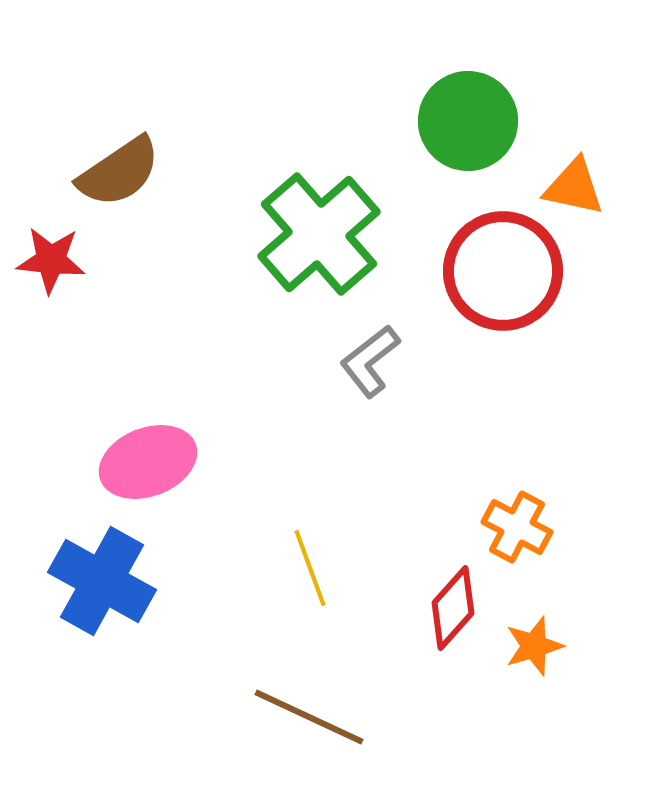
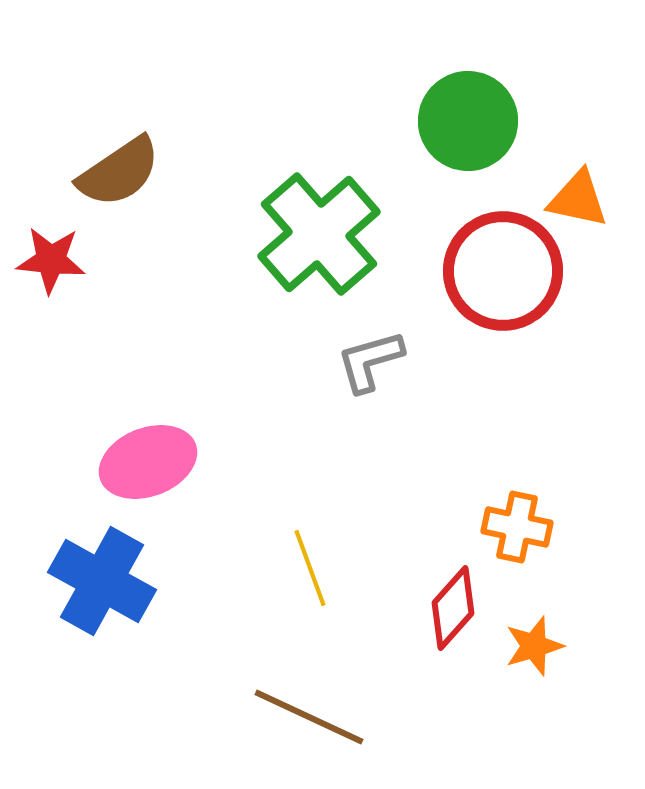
orange triangle: moved 4 px right, 12 px down
gray L-shape: rotated 22 degrees clockwise
orange cross: rotated 16 degrees counterclockwise
